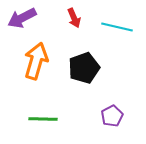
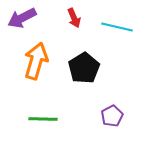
black pentagon: rotated 12 degrees counterclockwise
